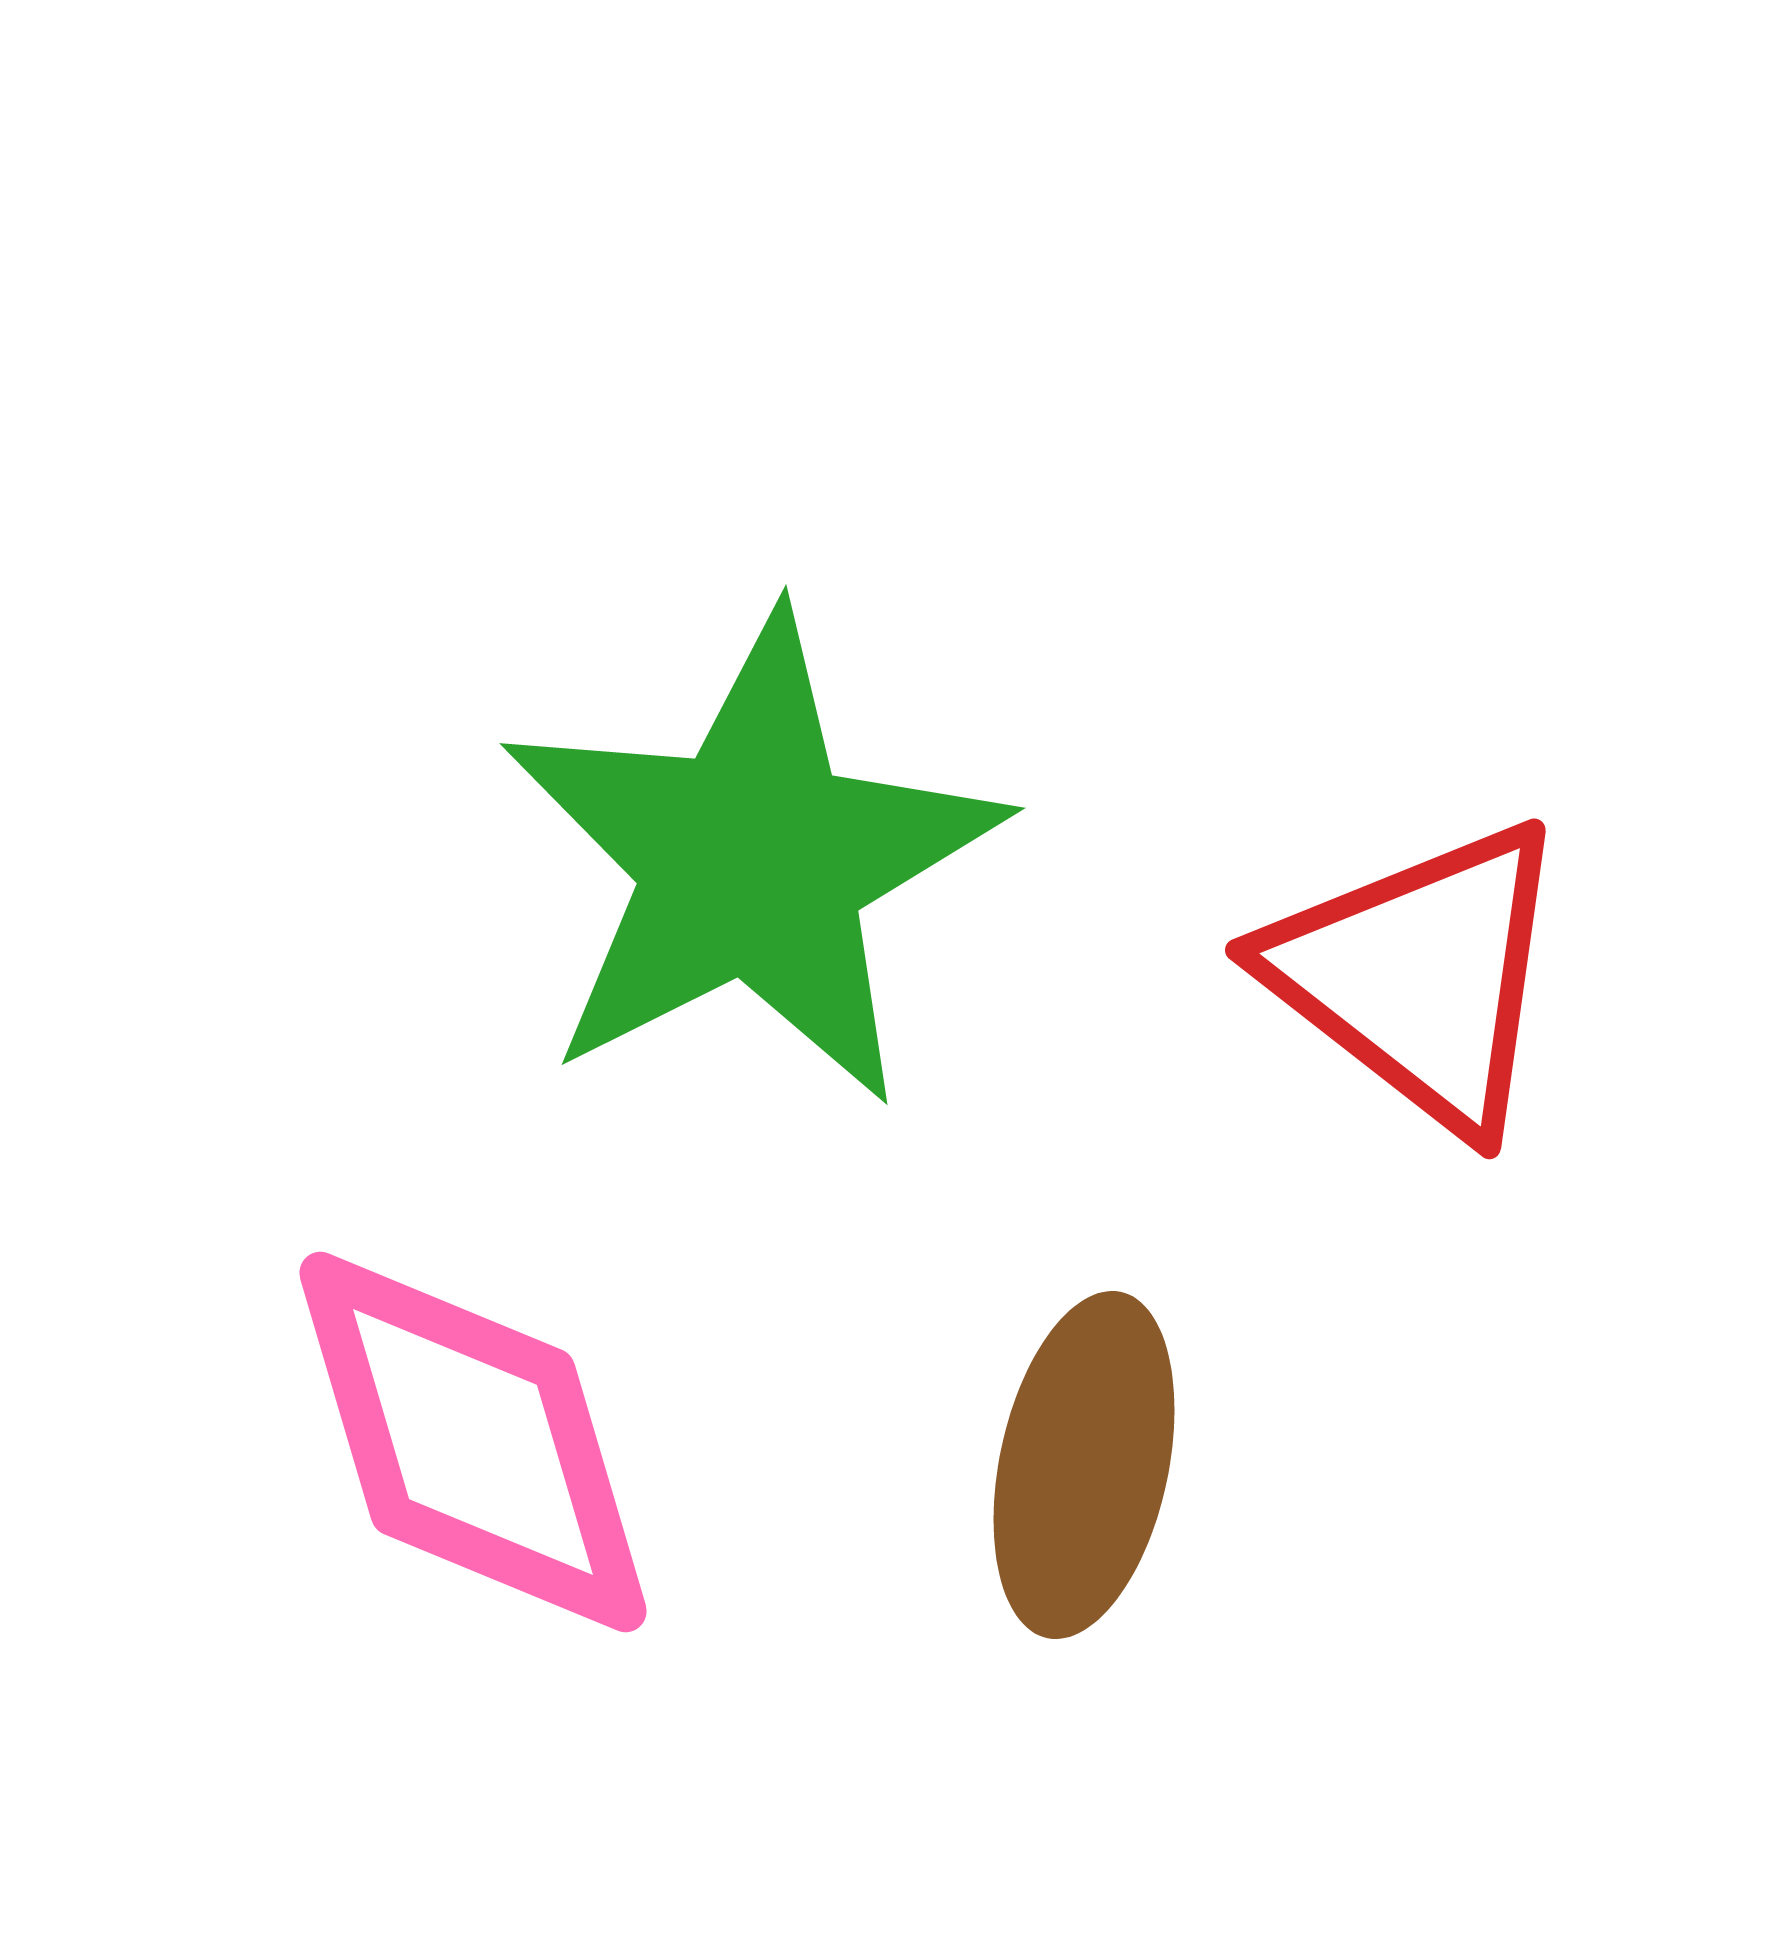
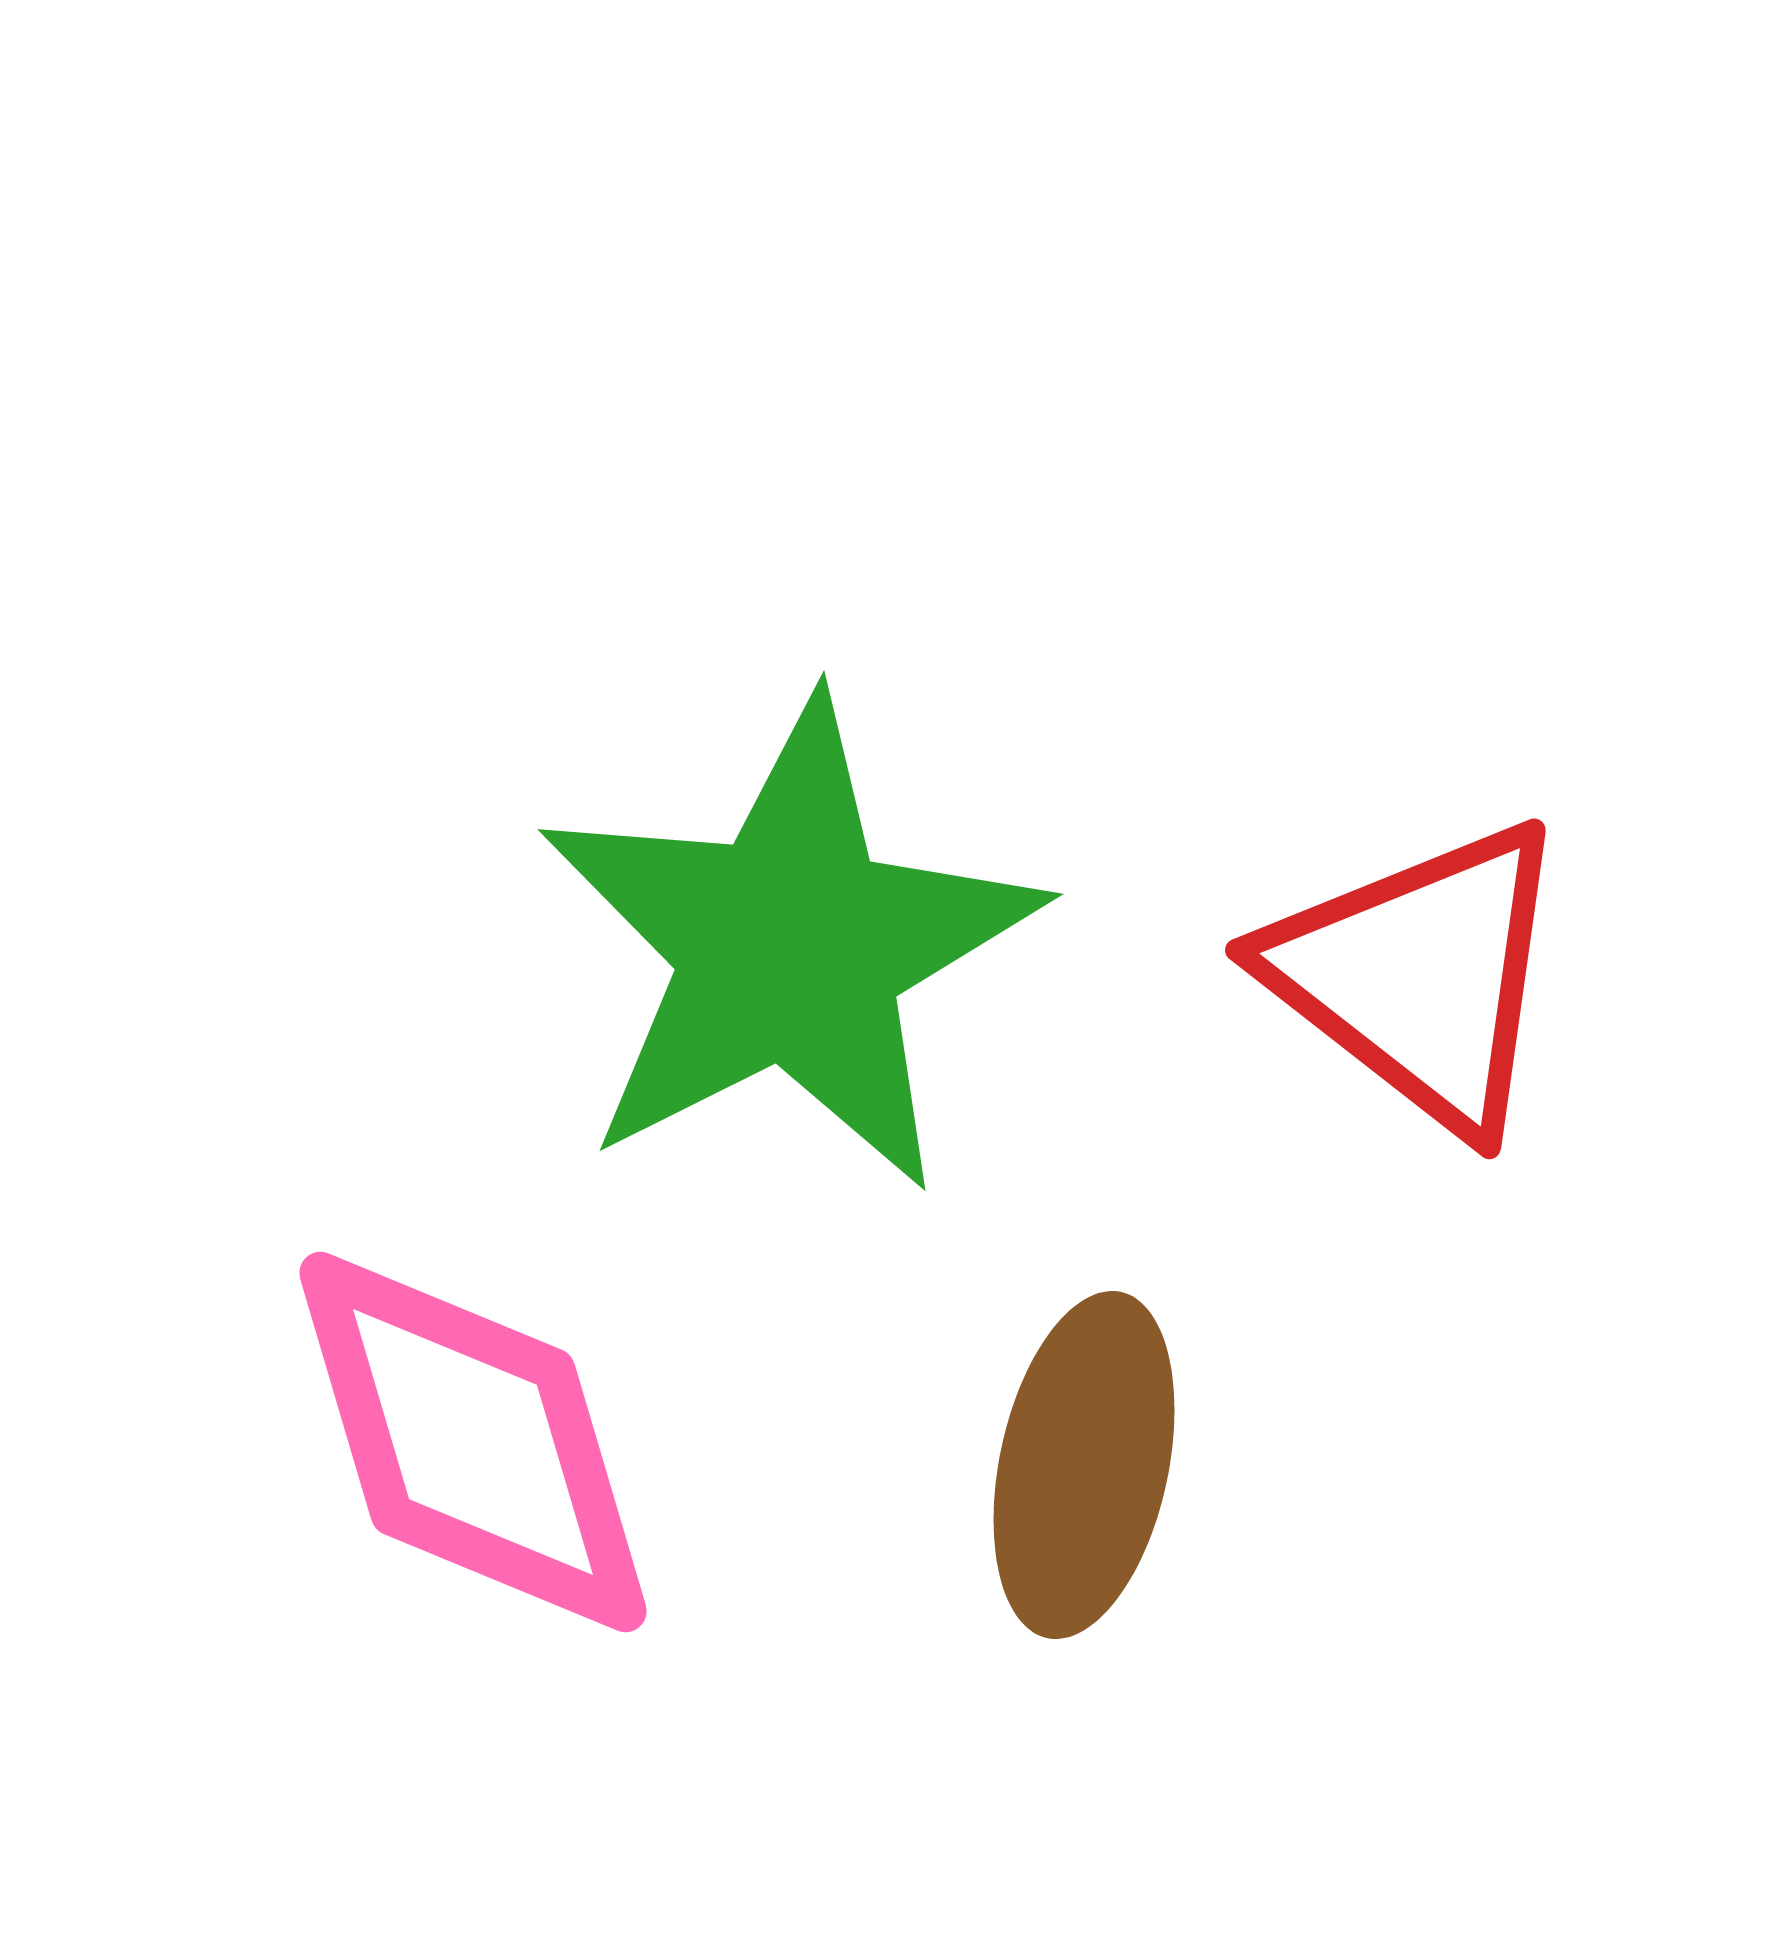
green star: moved 38 px right, 86 px down
